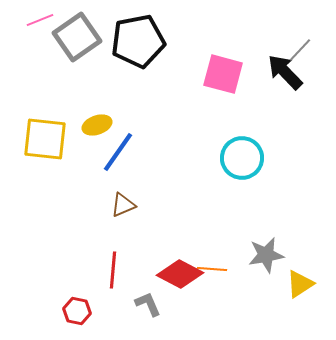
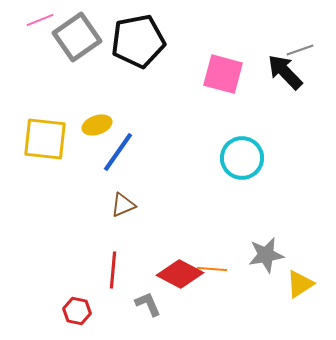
gray line: rotated 28 degrees clockwise
